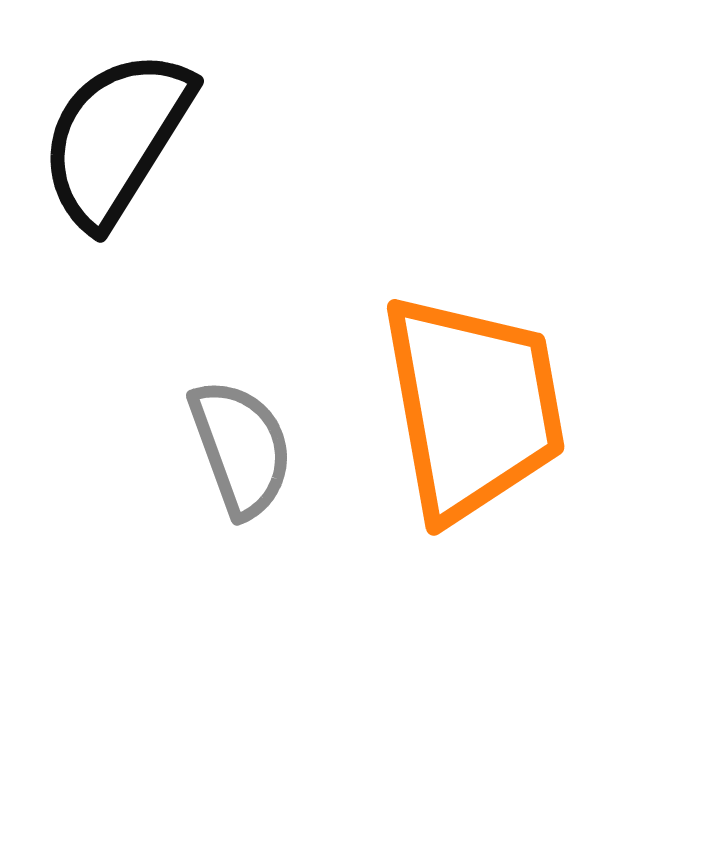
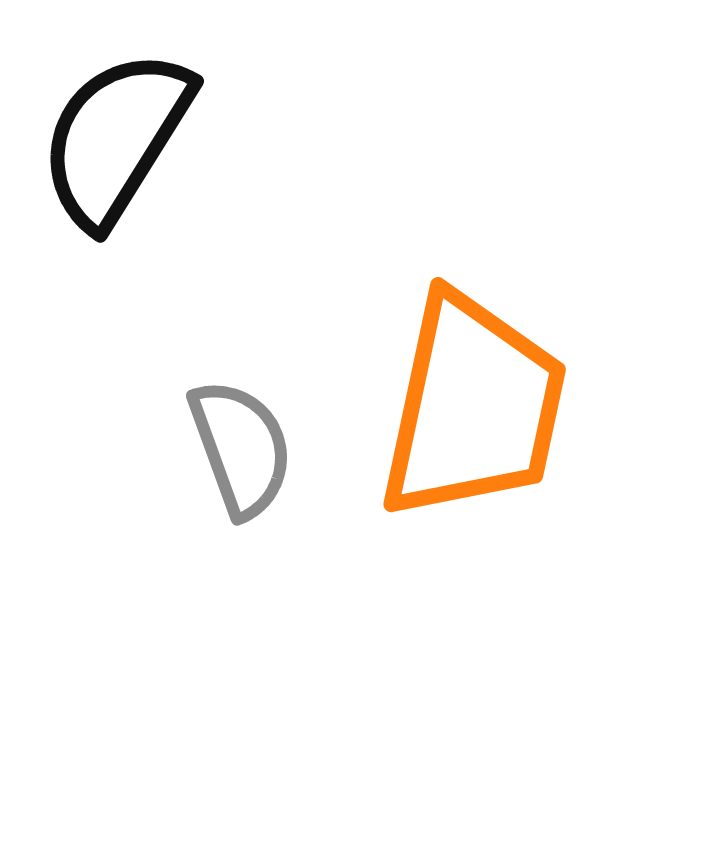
orange trapezoid: rotated 22 degrees clockwise
